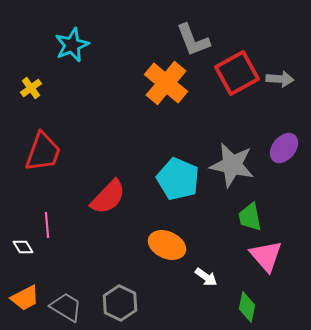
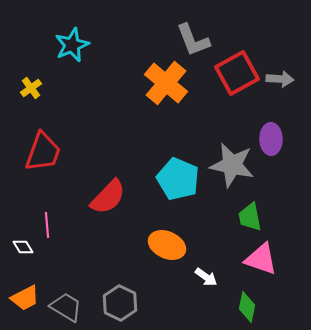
purple ellipse: moved 13 px left, 9 px up; rotated 40 degrees counterclockwise
pink triangle: moved 5 px left, 3 px down; rotated 30 degrees counterclockwise
